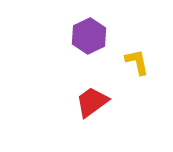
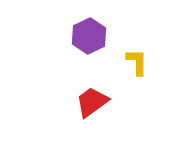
yellow L-shape: rotated 12 degrees clockwise
